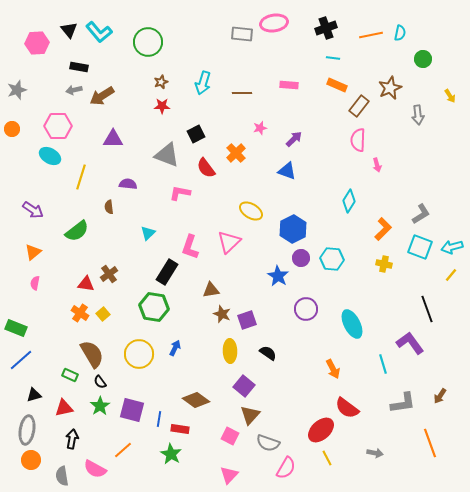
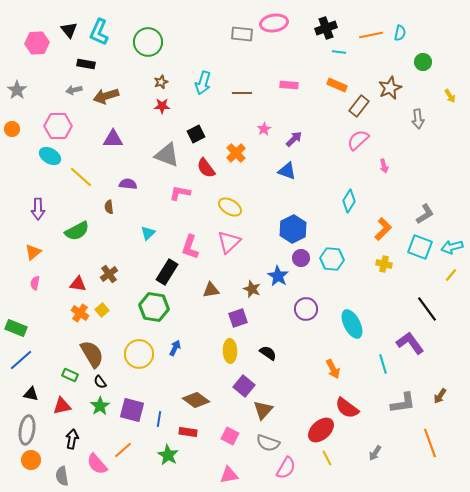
cyan L-shape at (99, 32): rotated 64 degrees clockwise
cyan line at (333, 58): moved 6 px right, 6 px up
green circle at (423, 59): moved 3 px down
black rectangle at (79, 67): moved 7 px right, 3 px up
gray star at (17, 90): rotated 18 degrees counterclockwise
brown arrow at (102, 96): moved 4 px right; rotated 15 degrees clockwise
gray arrow at (418, 115): moved 4 px down
pink star at (260, 128): moved 4 px right, 1 px down; rotated 16 degrees counterclockwise
pink semicircle at (358, 140): rotated 45 degrees clockwise
pink arrow at (377, 165): moved 7 px right, 1 px down
yellow line at (81, 177): rotated 65 degrees counterclockwise
purple arrow at (33, 210): moved 5 px right, 1 px up; rotated 55 degrees clockwise
yellow ellipse at (251, 211): moved 21 px left, 4 px up
gray L-shape at (421, 214): moved 4 px right
green semicircle at (77, 231): rotated 10 degrees clockwise
red triangle at (86, 284): moved 8 px left
black line at (427, 309): rotated 16 degrees counterclockwise
yellow square at (103, 314): moved 1 px left, 4 px up
brown star at (222, 314): moved 30 px right, 25 px up
purple square at (247, 320): moved 9 px left, 2 px up
black triangle at (34, 395): moved 3 px left, 1 px up; rotated 28 degrees clockwise
red triangle at (64, 408): moved 2 px left, 2 px up
brown triangle at (250, 415): moved 13 px right, 5 px up
red rectangle at (180, 429): moved 8 px right, 3 px down
gray arrow at (375, 453): rotated 112 degrees clockwise
green star at (171, 454): moved 3 px left, 1 px down
pink semicircle at (95, 469): moved 2 px right, 5 px up; rotated 20 degrees clockwise
pink triangle at (229, 475): rotated 36 degrees clockwise
